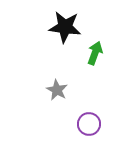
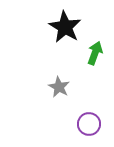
black star: rotated 24 degrees clockwise
gray star: moved 2 px right, 3 px up
